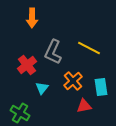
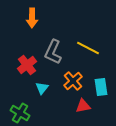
yellow line: moved 1 px left
red triangle: moved 1 px left
